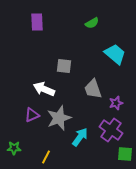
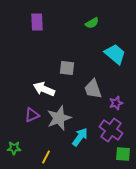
gray square: moved 3 px right, 2 px down
green square: moved 2 px left
